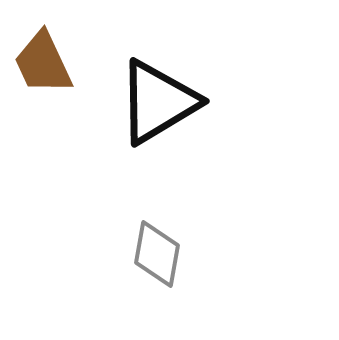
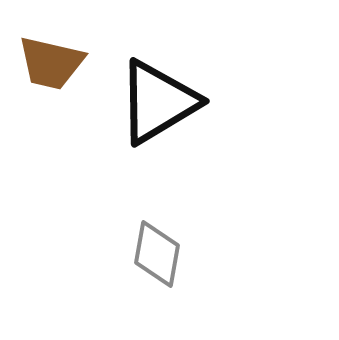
brown trapezoid: moved 8 px right; rotated 52 degrees counterclockwise
